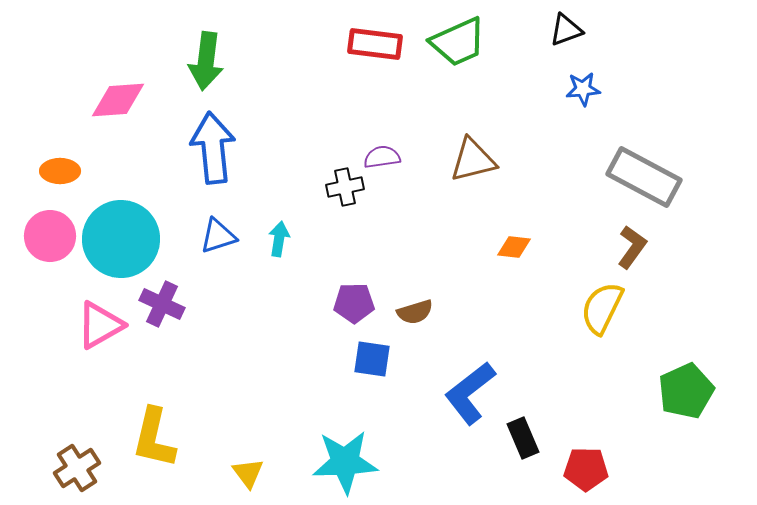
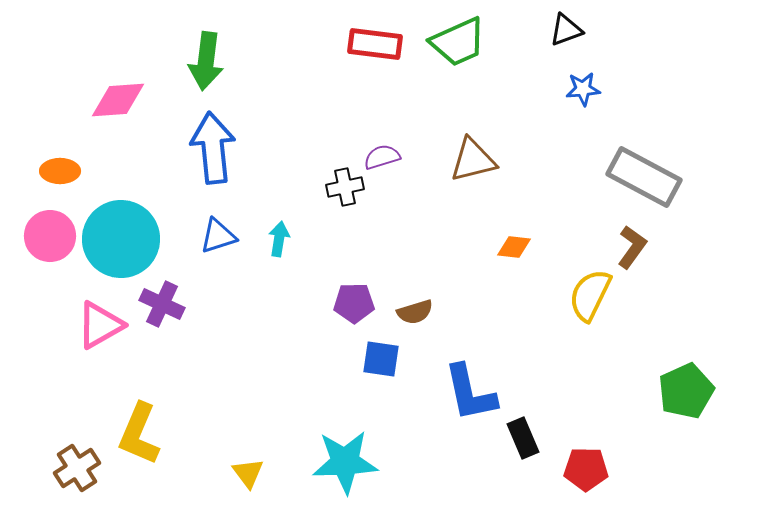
purple semicircle: rotated 9 degrees counterclockwise
yellow semicircle: moved 12 px left, 13 px up
blue square: moved 9 px right
blue L-shape: rotated 64 degrees counterclockwise
yellow L-shape: moved 15 px left, 4 px up; rotated 10 degrees clockwise
